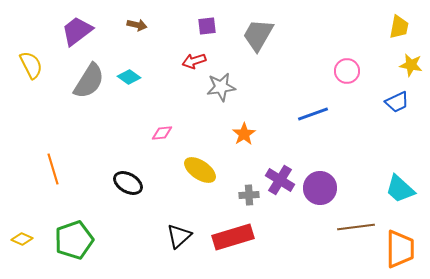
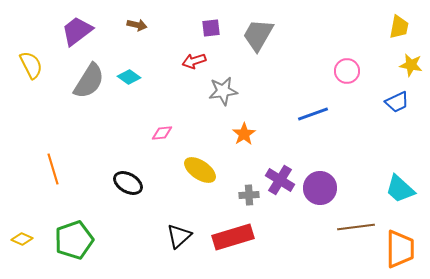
purple square: moved 4 px right, 2 px down
gray star: moved 2 px right, 4 px down
